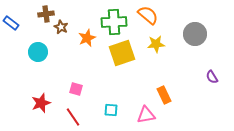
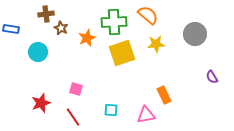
blue rectangle: moved 6 px down; rotated 28 degrees counterclockwise
brown star: moved 1 px down
